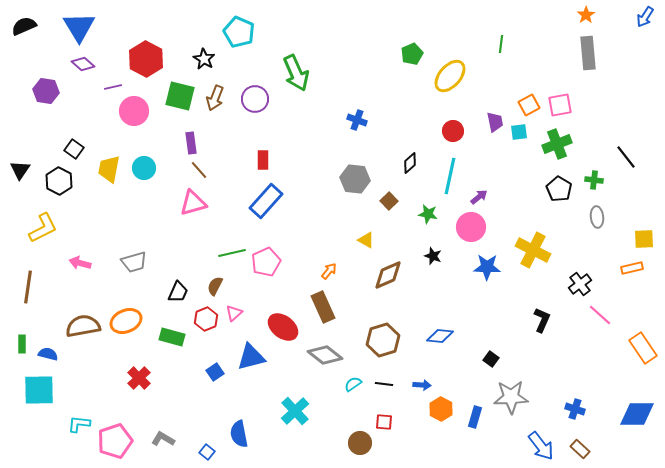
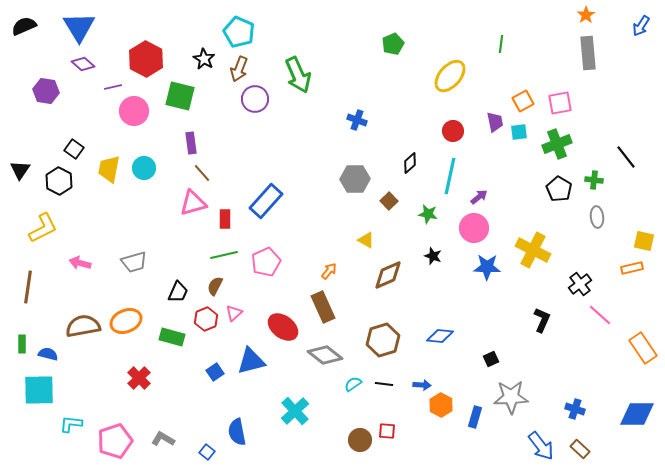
blue arrow at (645, 17): moved 4 px left, 9 px down
green pentagon at (412, 54): moved 19 px left, 10 px up
green arrow at (296, 73): moved 2 px right, 2 px down
brown arrow at (215, 98): moved 24 px right, 29 px up
orange square at (529, 105): moved 6 px left, 4 px up
pink square at (560, 105): moved 2 px up
red rectangle at (263, 160): moved 38 px left, 59 px down
brown line at (199, 170): moved 3 px right, 3 px down
gray hexagon at (355, 179): rotated 8 degrees counterclockwise
pink circle at (471, 227): moved 3 px right, 1 px down
yellow square at (644, 239): moved 2 px down; rotated 15 degrees clockwise
green line at (232, 253): moved 8 px left, 2 px down
blue triangle at (251, 357): moved 4 px down
black square at (491, 359): rotated 28 degrees clockwise
orange hexagon at (441, 409): moved 4 px up
red square at (384, 422): moved 3 px right, 9 px down
cyan L-shape at (79, 424): moved 8 px left
blue semicircle at (239, 434): moved 2 px left, 2 px up
brown circle at (360, 443): moved 3 px up
